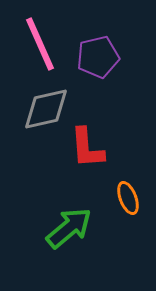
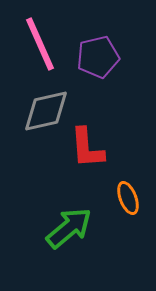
gray diamond: moved 2 px down
